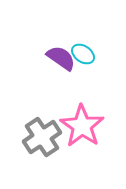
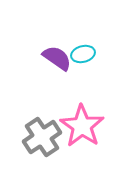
cyan ellipse: rotated 50 degrees counterclockwise
purple semicircle: moved 4 px left
